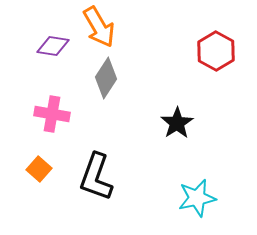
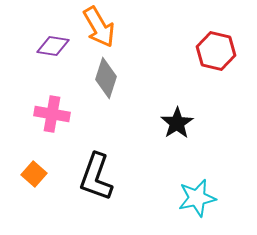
red hexagon: rotated 15 degrees counterclockwise
gray diamond: rotated 15 degrees counterclockwise
orange square: moved 5 px left, 5 px down
